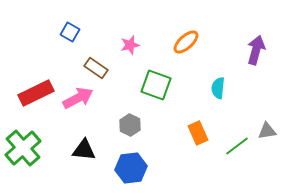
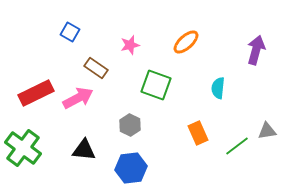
green cross: rotated 12 degrees counterclockwise
